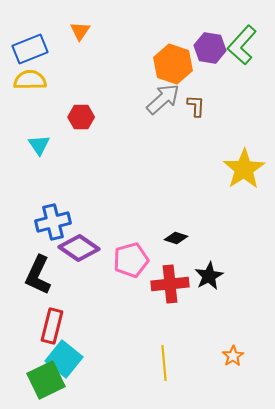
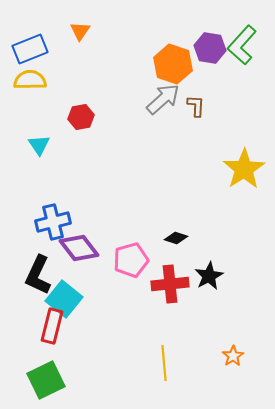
red hexagon: rotated 10 degrees counterclockwise
purple diamond: rotated 18 degrees clockwise
cyan square: moved 60 px up
